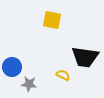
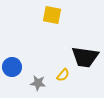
yellow square: moved 5 px up
yellow semicircle: rotated 104 degrees clockwise
gray star: moved 9 px right, 1 px up
